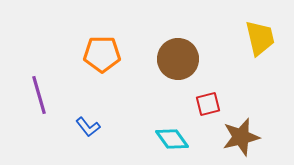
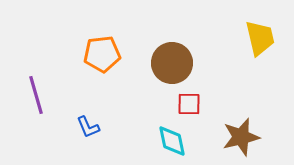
orange pentagon: rotated 6 degrees counterclockwise
brown circle: moved 6 px left, 4 px down
purple line: moved 3 px left
red square: moved 19 px left; rotated 15 degrees clockwise
blue L-shape: rotated 15 degrees clockwise
cyan diamond: moved 2 px down; rotated 24 degrees clockwise
